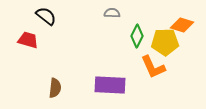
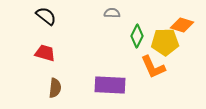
red trapezoid: moved 17 px right, 13 px down
